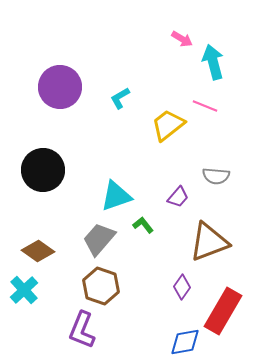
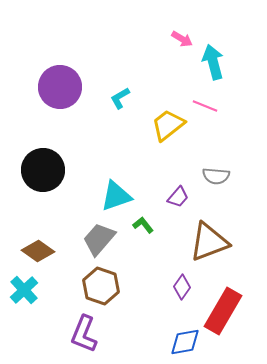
purple L-shape: moved 2 px right, 4 px down
